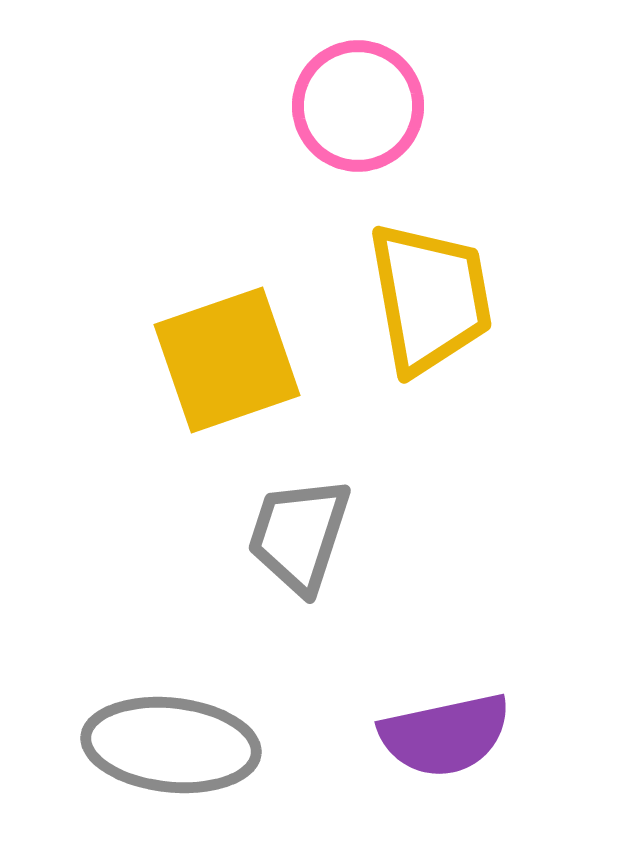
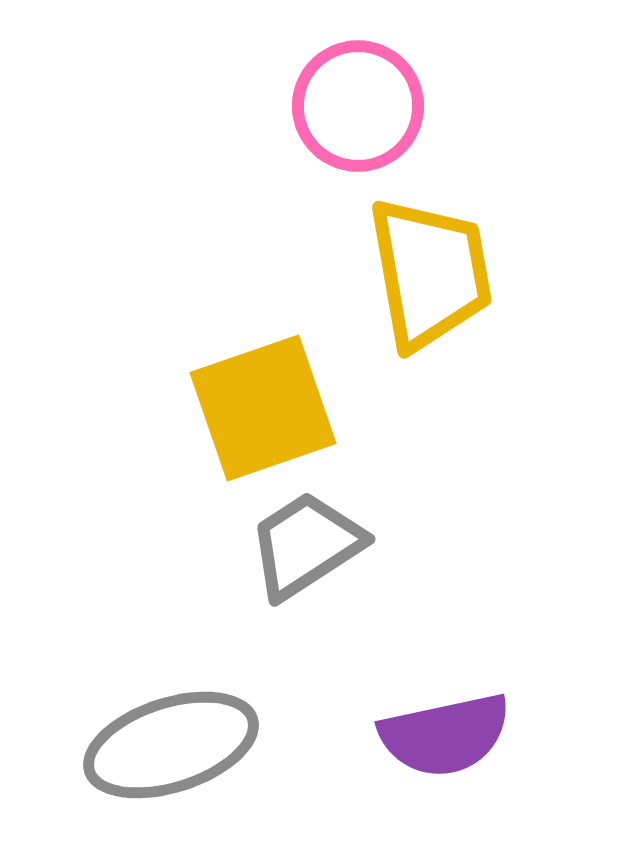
yellow trapezoid: moved 25 px up
yellow square: moved 36 px right, 48 px down
gray trapezoid: moved 7 px right, 10 px down; rotated 39 degrees clockwise
gray ellipse: rotated 24 degrees counterclockwise
